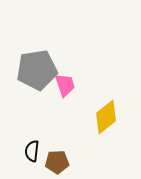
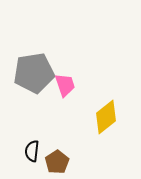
gray pentagon: moved 3 px left, 3 px down
brown pentagon: rotated 30 degrees counterclockwise
